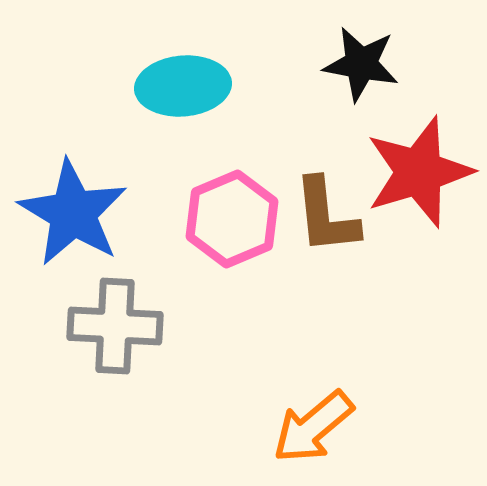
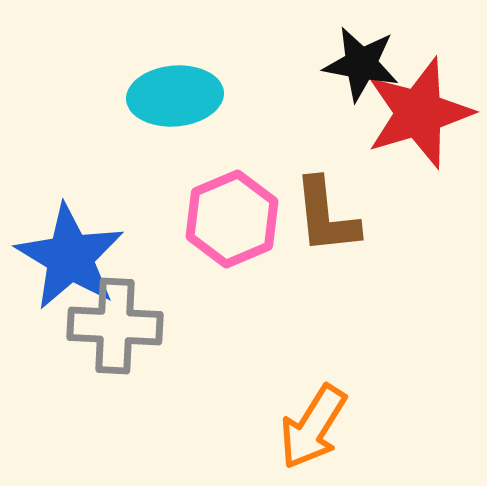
cyan ellipse: moved 8 px left, 10 px down
red star: moved 59 px up
blue star: moved 3 px left, 44 px down
orange arrow: rotated 18 degrees counterclockwise
